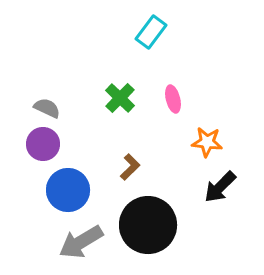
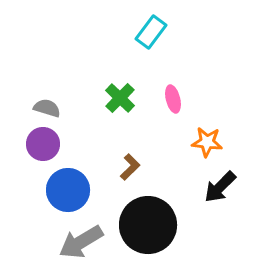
gray semicircle: rotated 8 degrees counterclockwise
